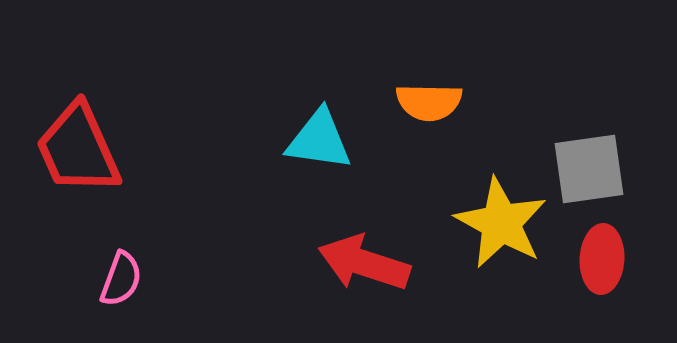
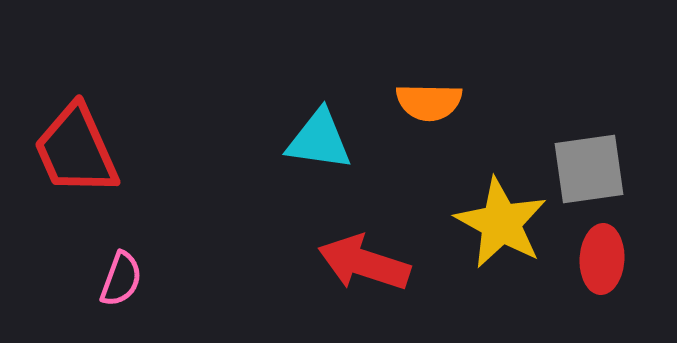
red trapezoid: moved 2 px left, 1 px down
